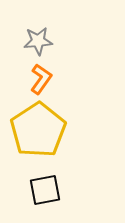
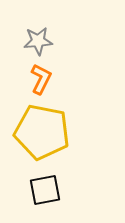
orange L-shape: rotated 8 degrees counterclockwise
yellow pentagon: moved 4 px right, 2 px down; rotated 28 degrees counterclockwise
